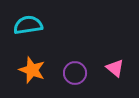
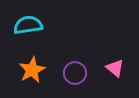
orange star: rotated 24 degrees clockwise
